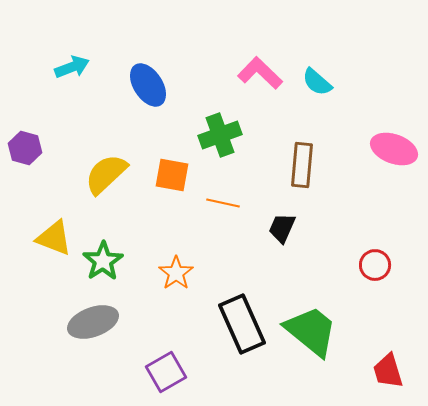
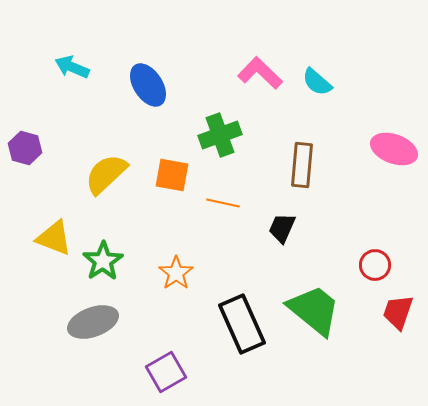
cyan arrow: rotated 136 degrees counterclockwise
green trapezoid: moved 3 px right, 21 px up
red trapezoid: moved 10 px right, 59 px up; rotated 36 degrees clockwise
